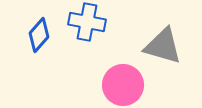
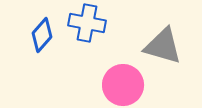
blue cross: moved 1 px down
blue diamond: moved 3 px right
